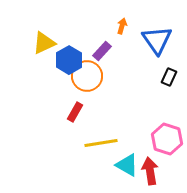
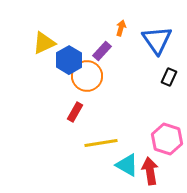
orange arrow: moved 1 px left, 2 px down
